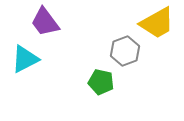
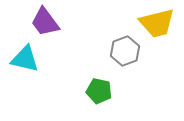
yellow trapezoid: rotated 15 degrees clockwise
cyan triangle: rotated 40 degrees clockwise
green pentagon: moved 2 px left, 9 px down
